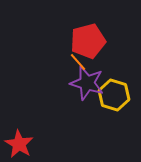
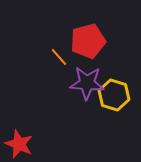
orange line: moved 19 px left, 5 px up
purple star: rotated 12 degrees counterclockwise
red star: rotated 8 degrees counterclockwise
